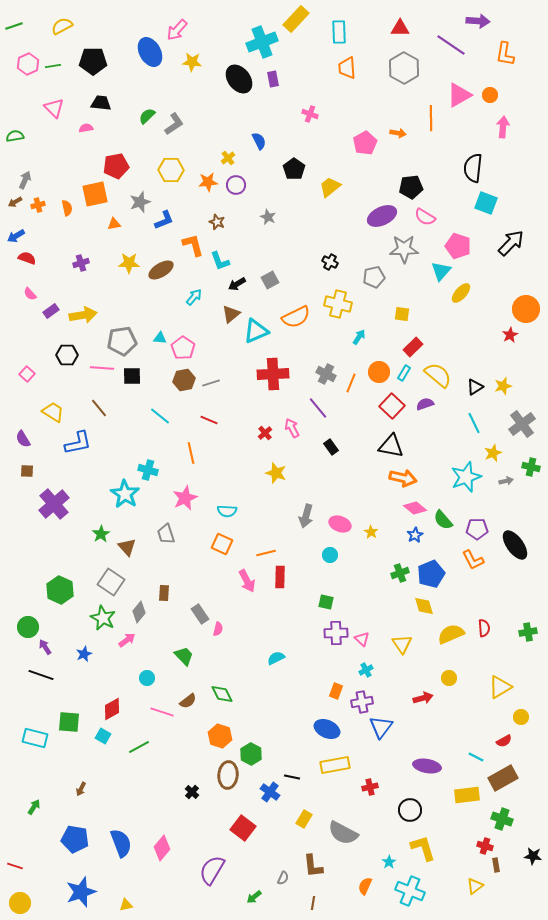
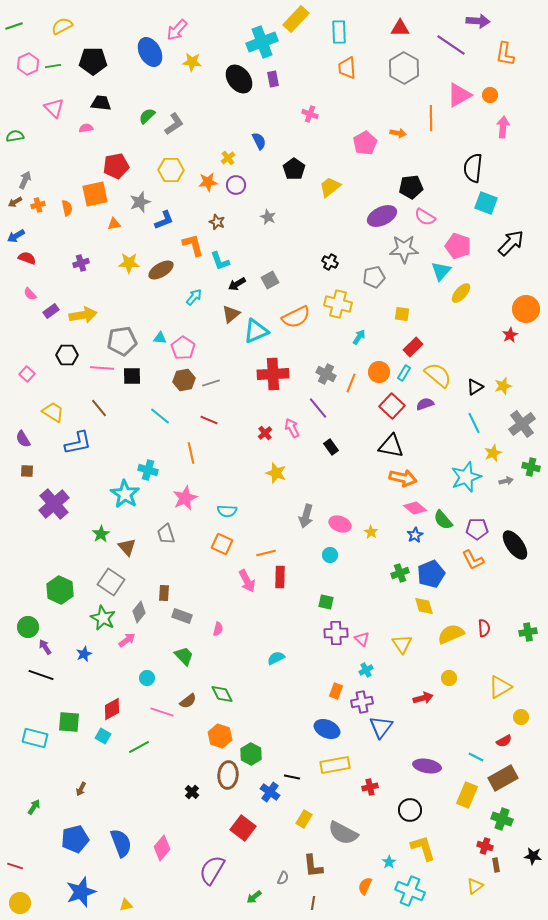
gray rectangle at (200, 614): moved 18 px left, 2 px down; rotated 36 degrees counterclockwise
yellow rectangle at (467, 795): rotated 60 degrees counterclockwise
blue pentagon at (75, 839): rotated 24 degrees counterclockwise
